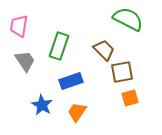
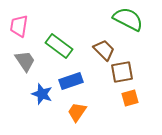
green rectangle: rotated 72 degrees counterclockwise
blue star: moved 11 px up; rotated 10 degrees counterclockwise
